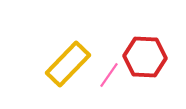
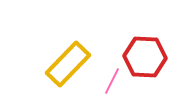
pink line: moved 3 px right, 6 px down; rotated 8 degrees counterclockwise
